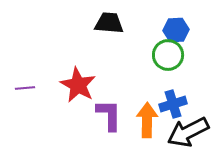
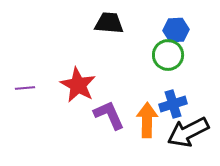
purple L-shape: rotated 24 degrees counterclockwise
